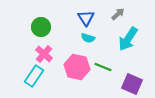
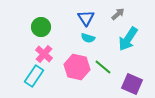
green line: rotated 18 degrees clockwise
